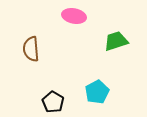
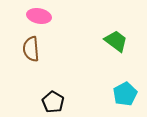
pink ellipse: moved 35 px left
green trapezoid: rotated 55 degrees clockwise
cyan pentagon: moved 28 px right, 2 px down
